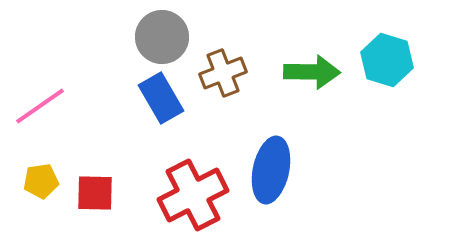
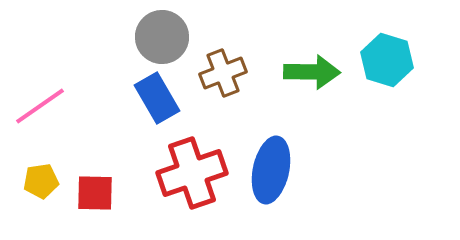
blue rectangle: moved 4 px left
red cross: moved 1 px left, 22 px up; rotated 8 degrees clockwise
